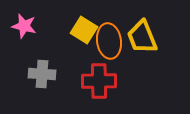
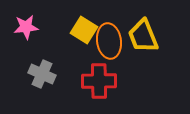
pink star: moved 2 px right, 1 px down; rotated 20 degrees counterclockwise
yellow trapezoid: moved 1 px right, 1 px up
gray cross: rotated 20 degrees clockwise
